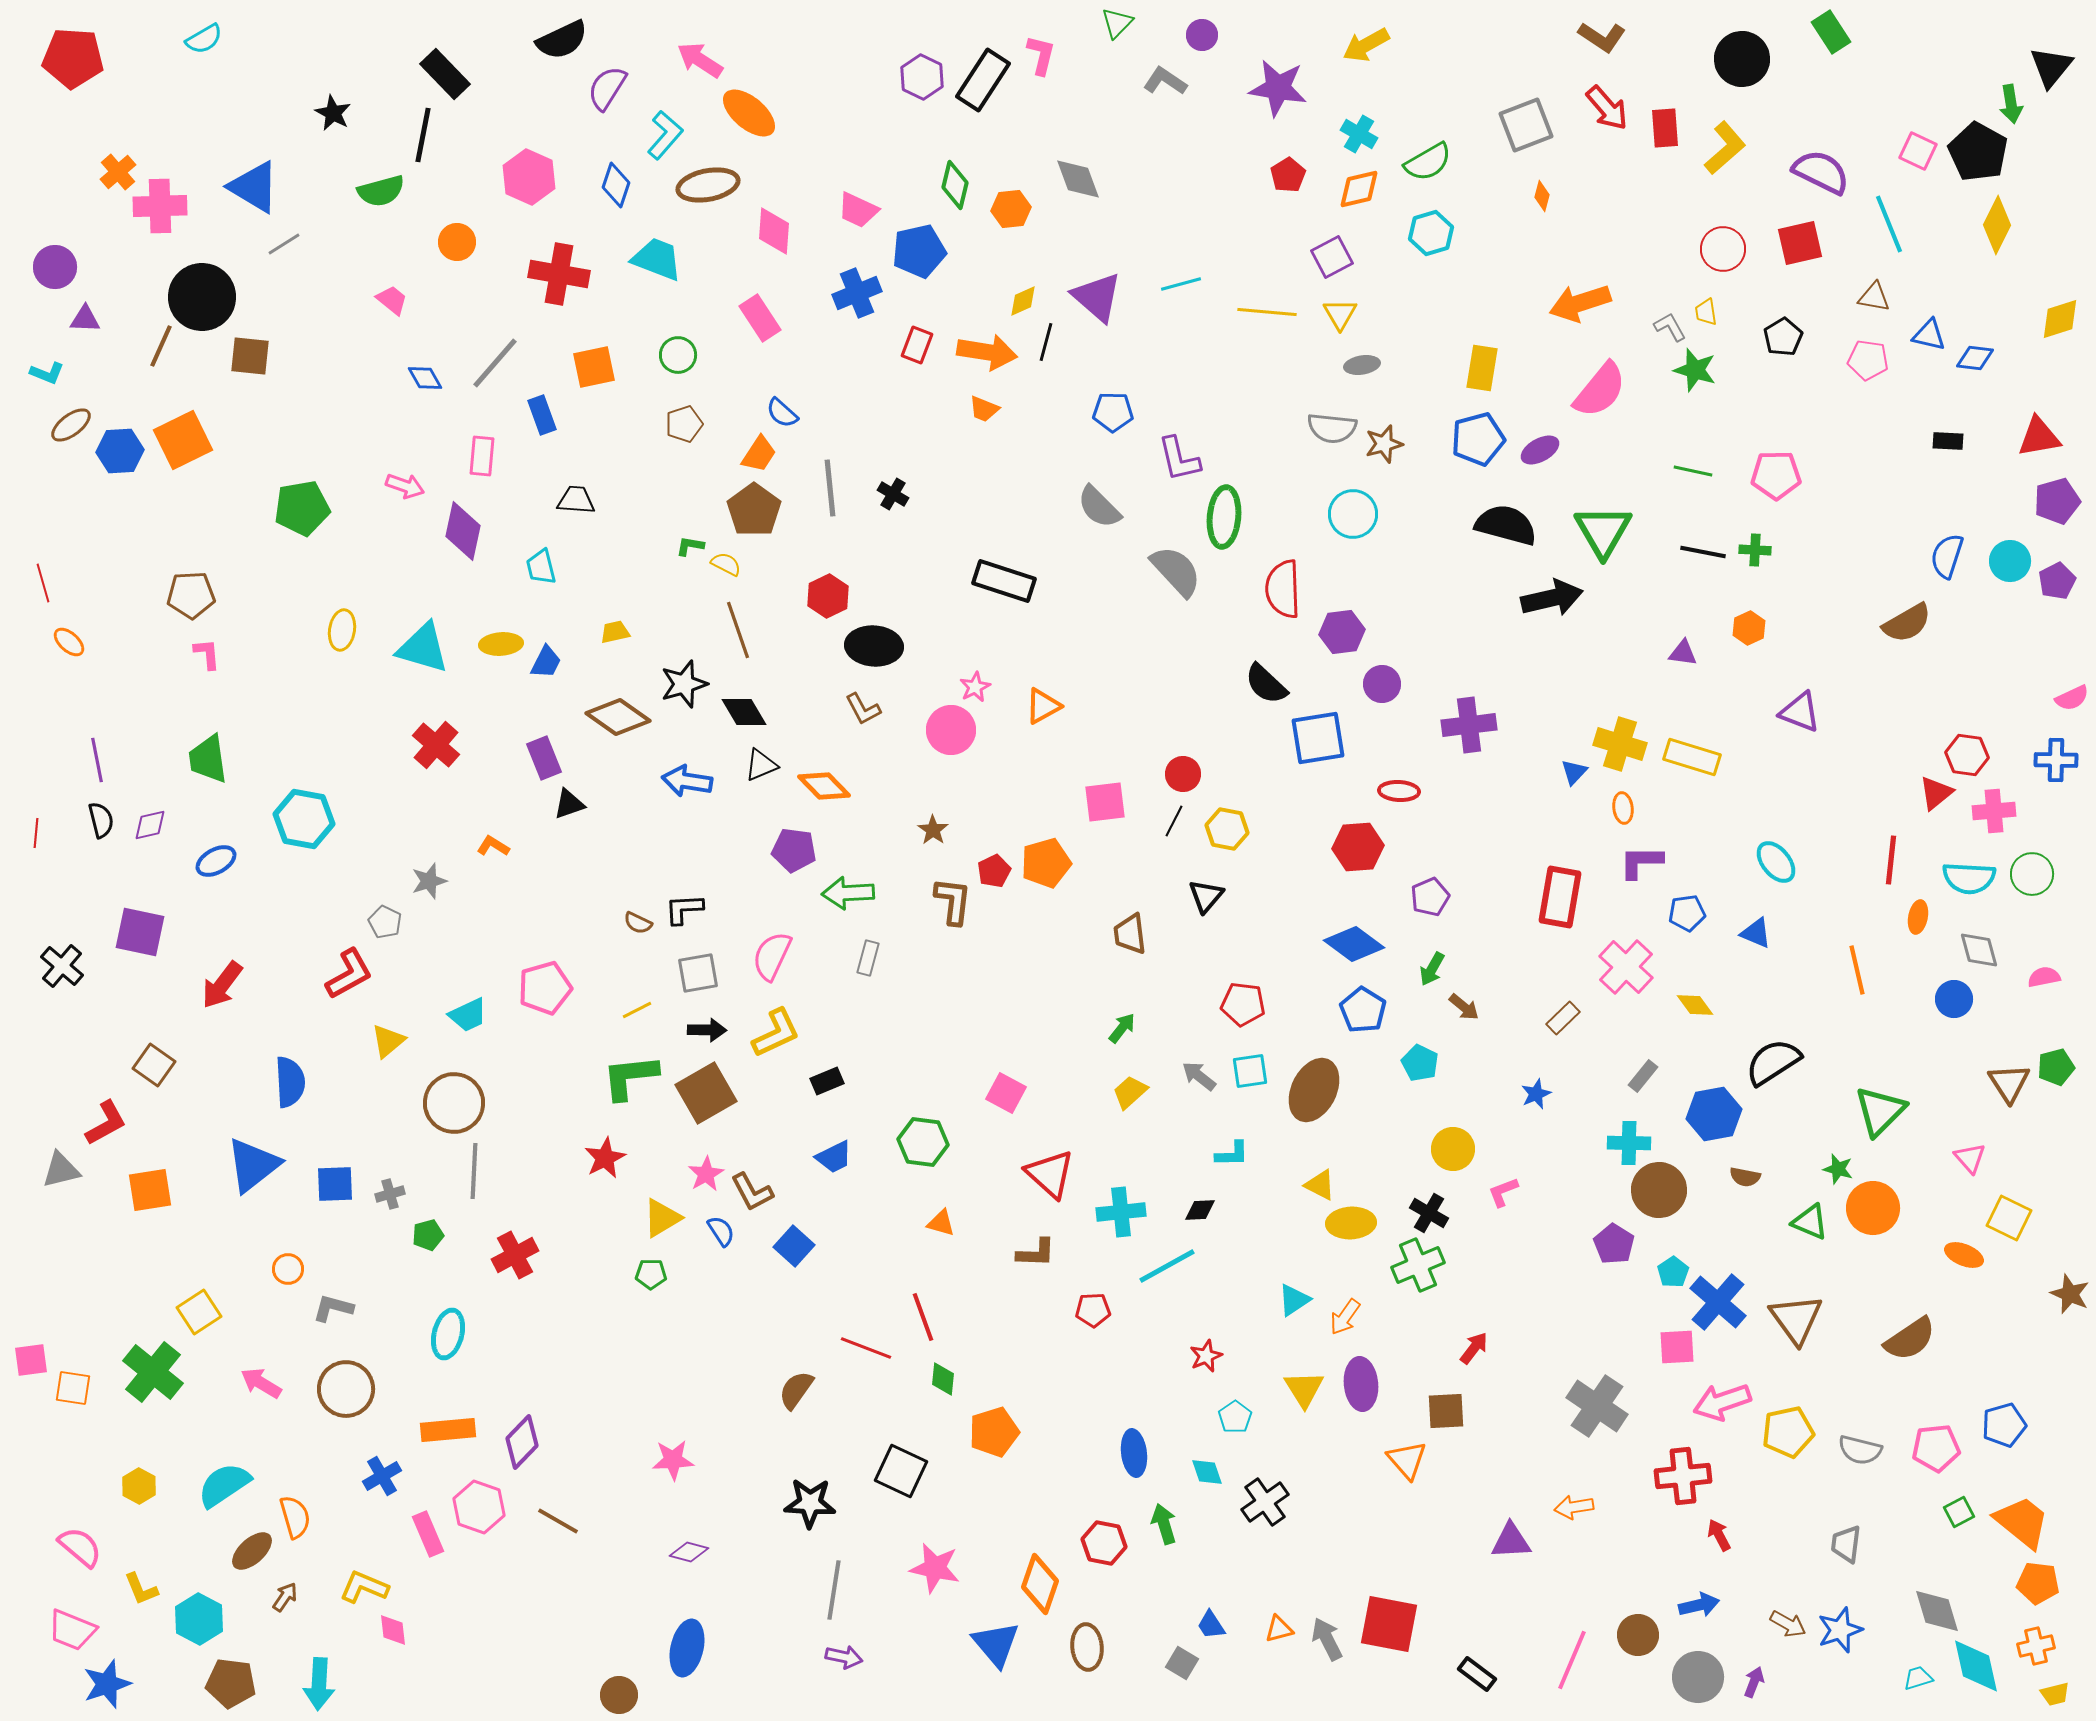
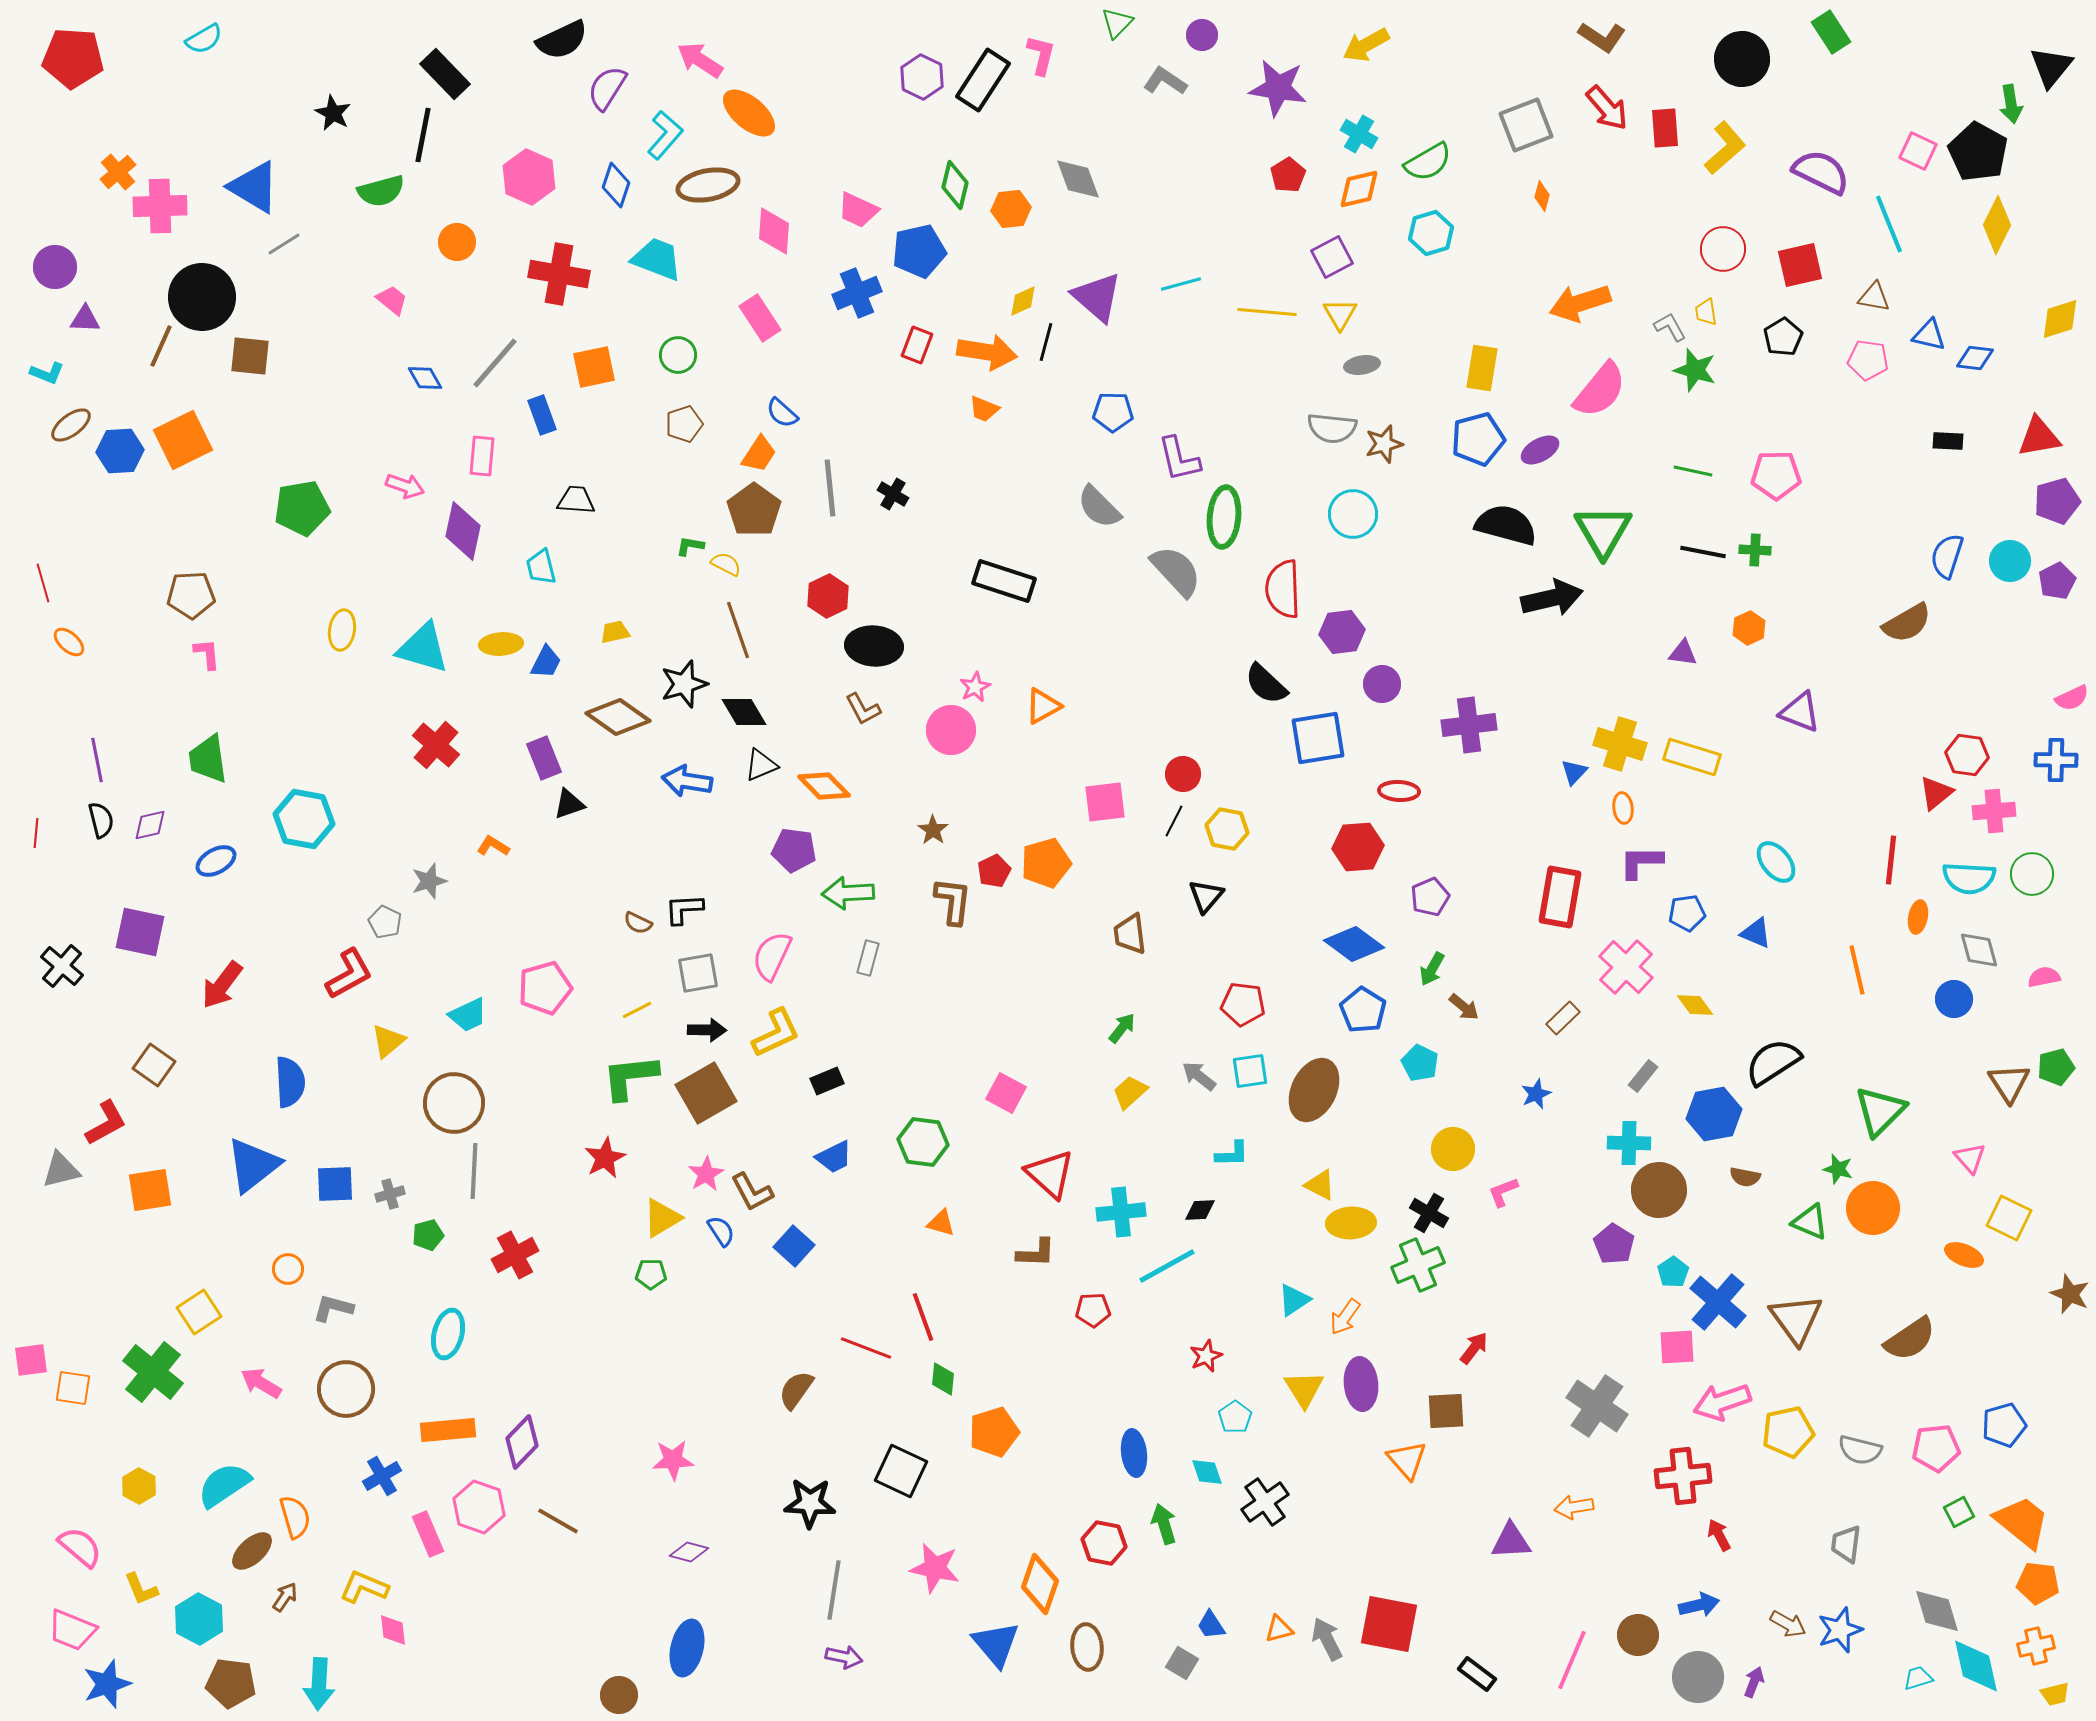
red square at (1800, 243): moved 22 px down
